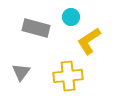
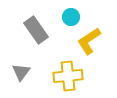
gray rectangle: moved 2 px down; rotated 40 degrees clockwise
